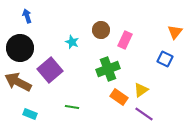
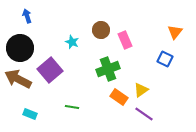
pink rectangle: rotated 48 degrees counterclockwise
brown arrow: moved 3 px up
